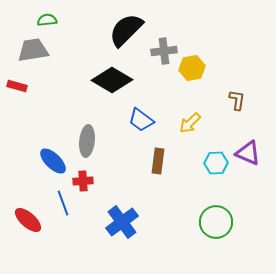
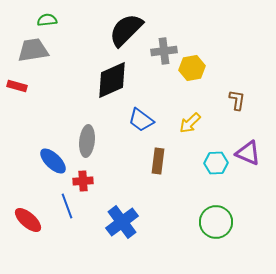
black diamond: rotated 54 degrees counterclockwise
blue line: moved 4 px right, 3 px down
